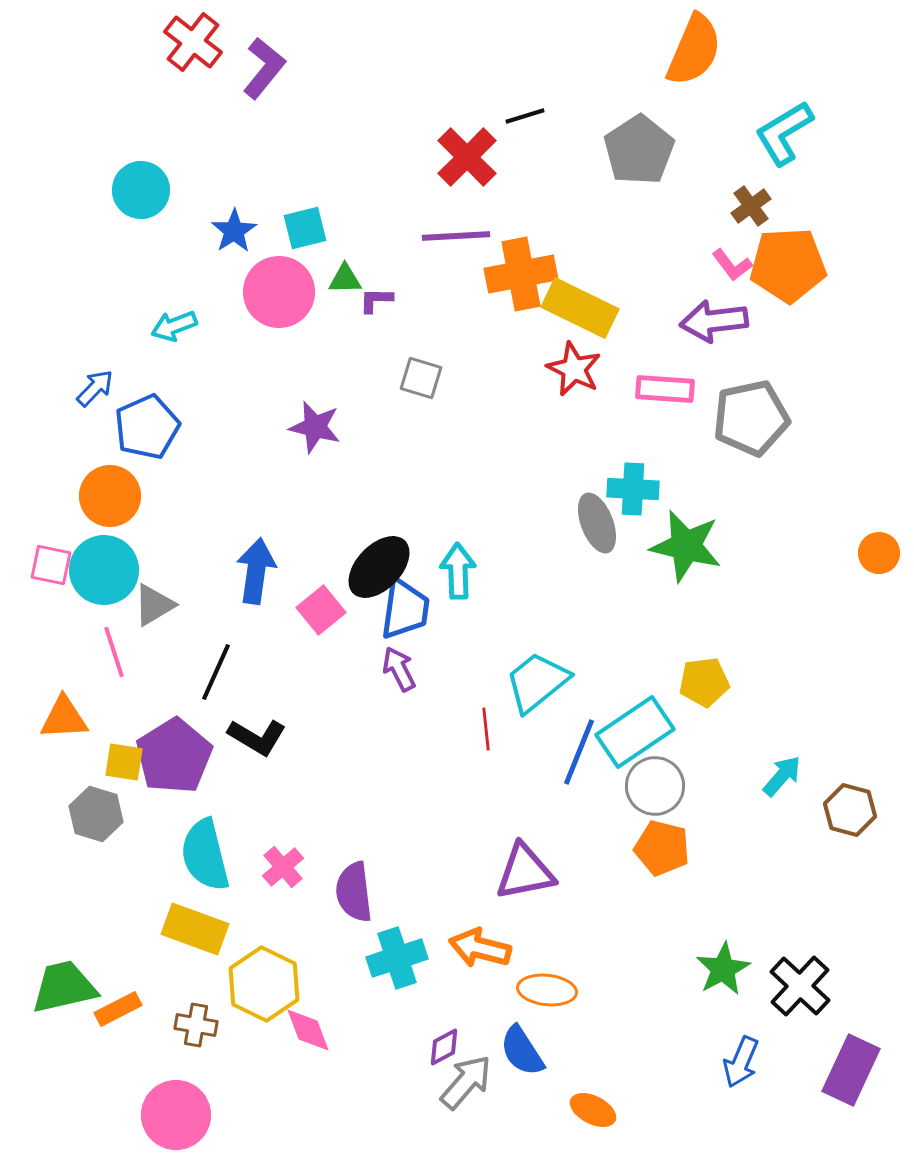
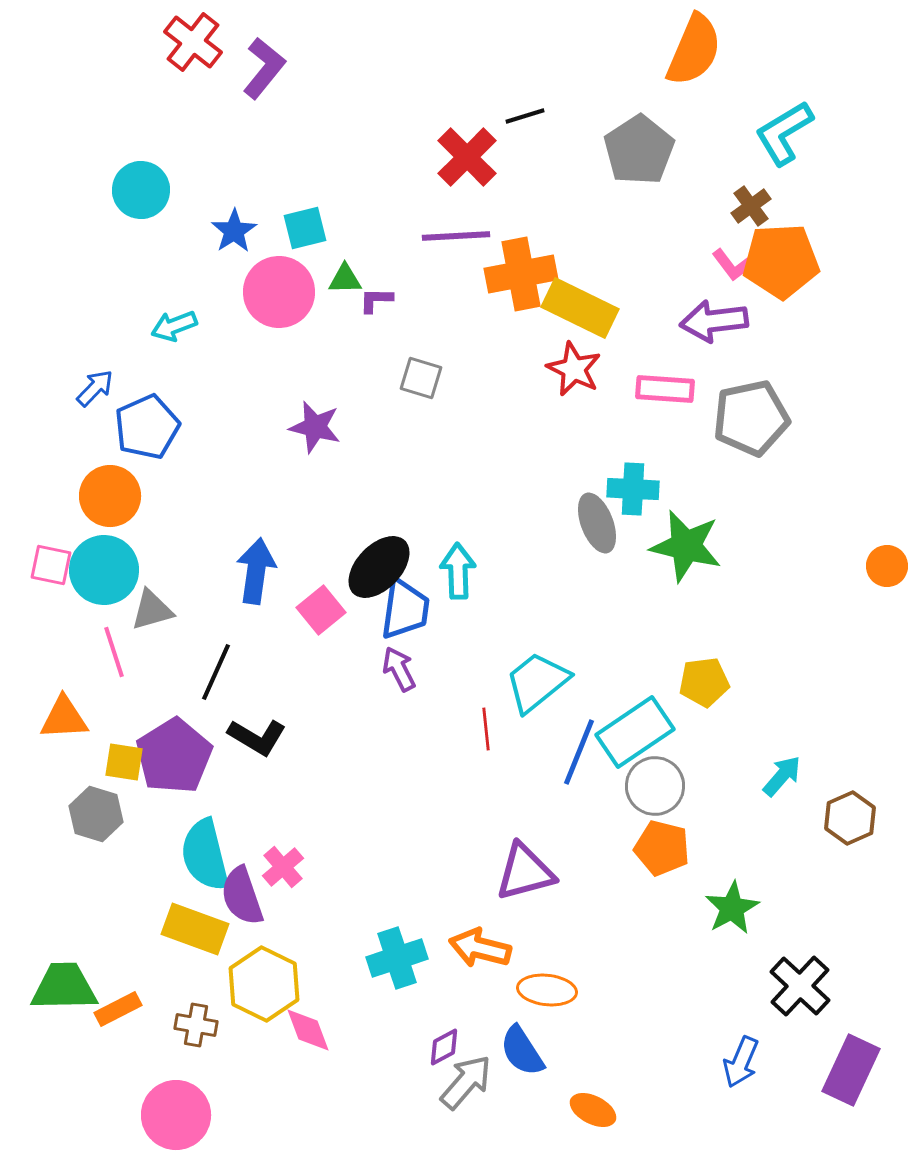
orange pentagon at (788, 265): moved 7 px left, 4 px up
orange circle at (879, 553): moved 8 px right, 13 px down
gray triangle at (154, 605): moved 2 px left, 5 px down; rotated 15 degrees clockwise
brown hexagon at (850, 810): moved 8 px down; rotated 21 degrees clockwise
purple triangle at (525, 872): rotated 4 degrees counterclockwise
purple semicircle at (354, 892): moved 112 px left, 4 px down; rotated 12 degrees counterclockwise
green star at (723, 969): moved 9 px right, 61 px up
green trapezoid at (64, 987): rotated 12 degrees clockwise
